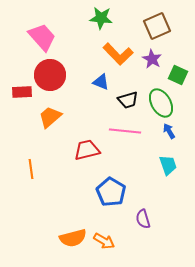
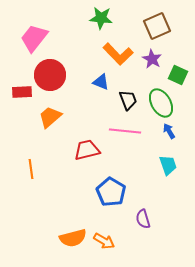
pink trapezoid: moved 8 px left, 1 px down; rotated 100 degrees counterclockwise
black trapezoid: rotated 95 degrees counterclockwise
